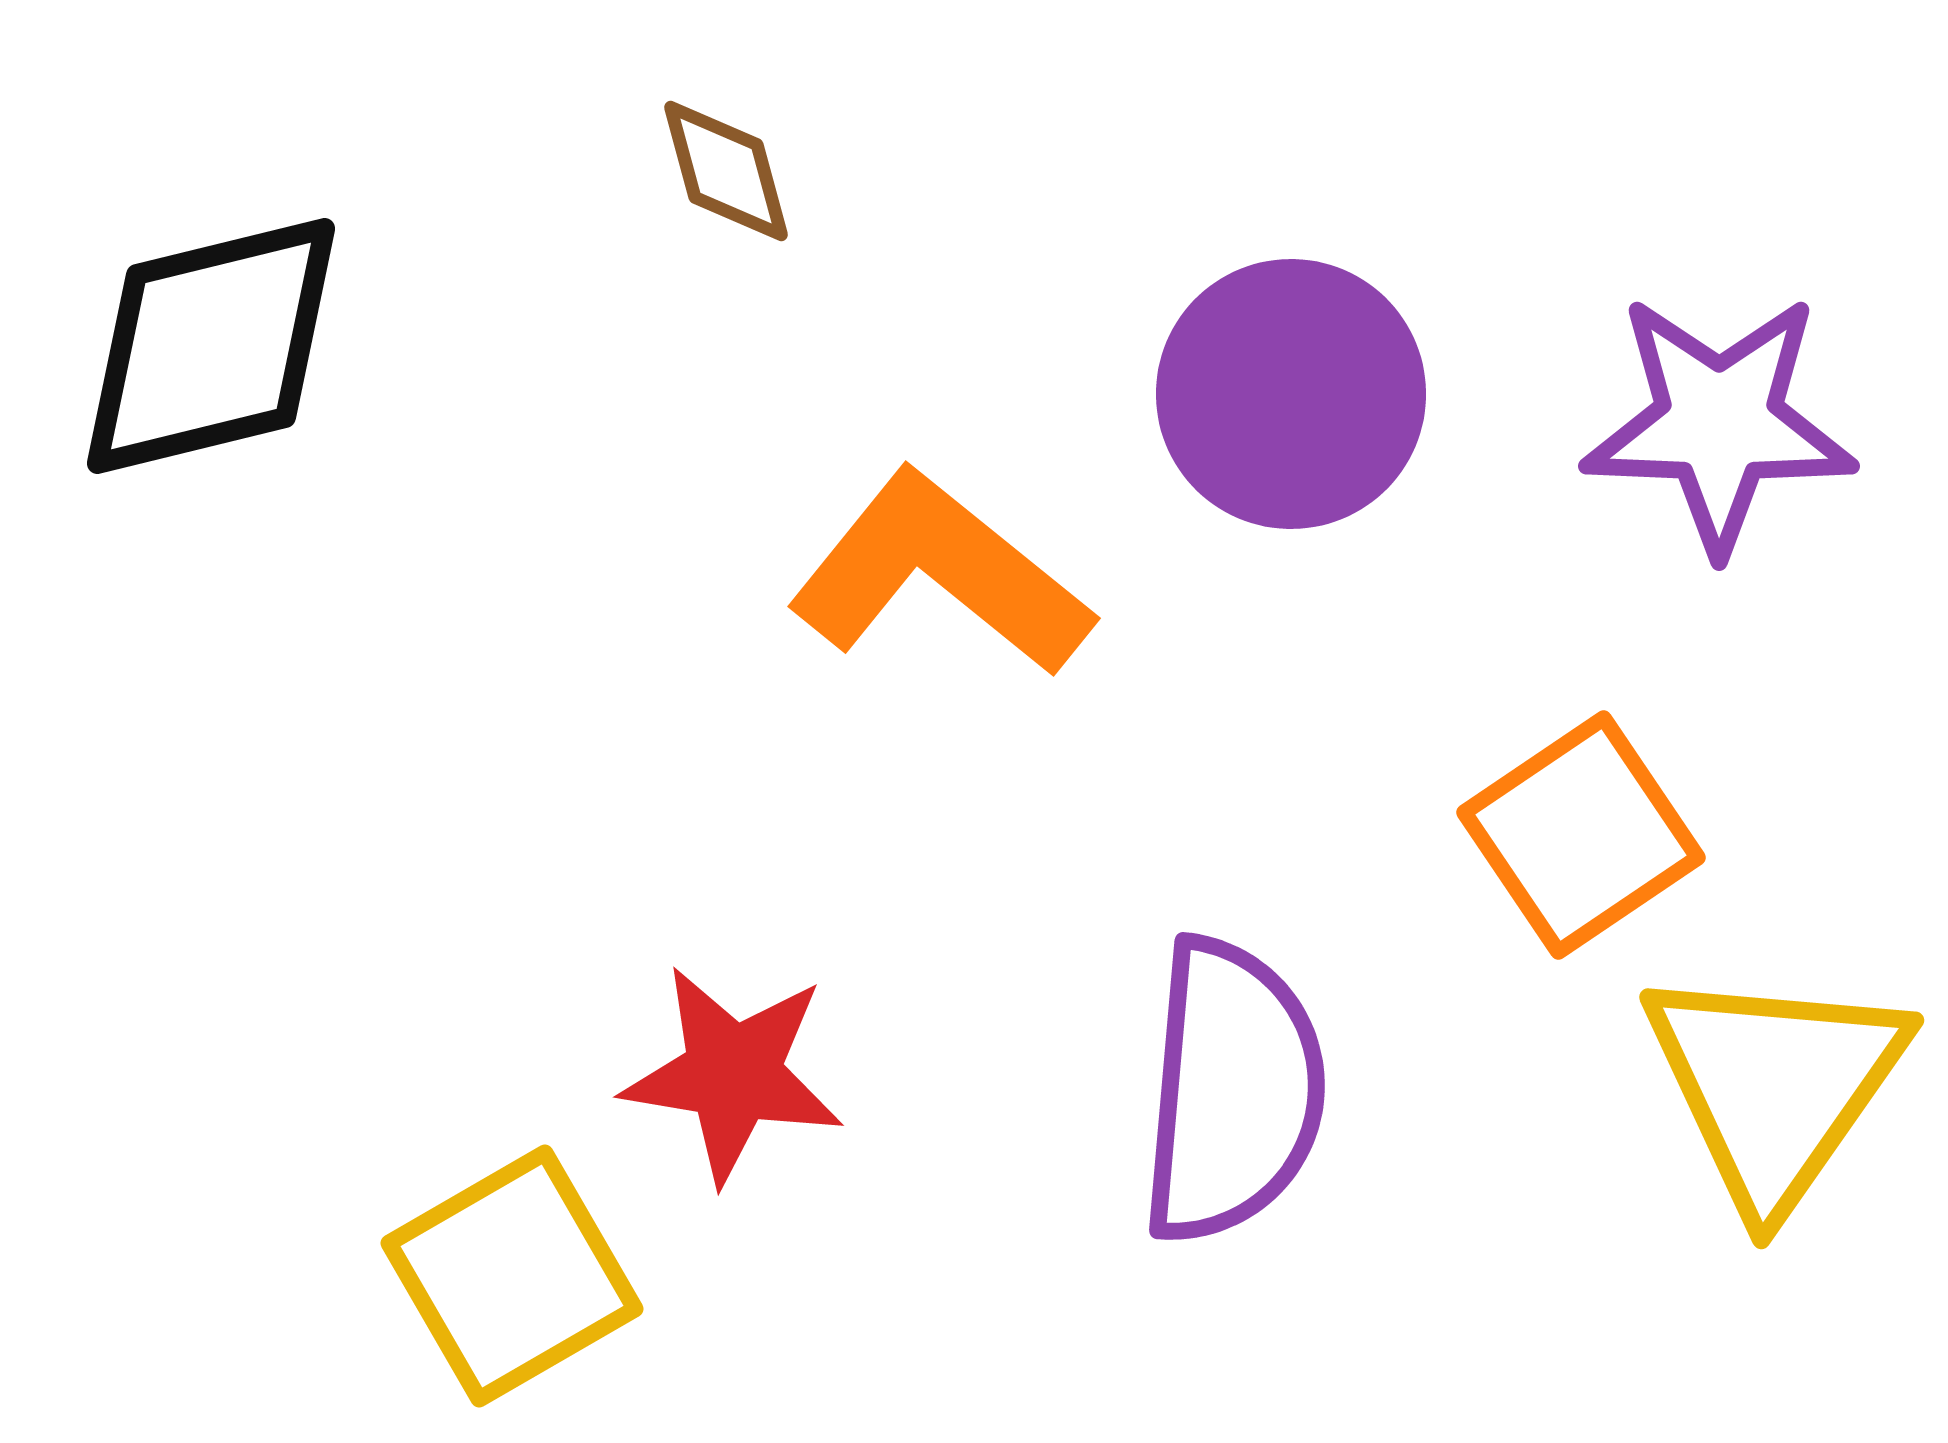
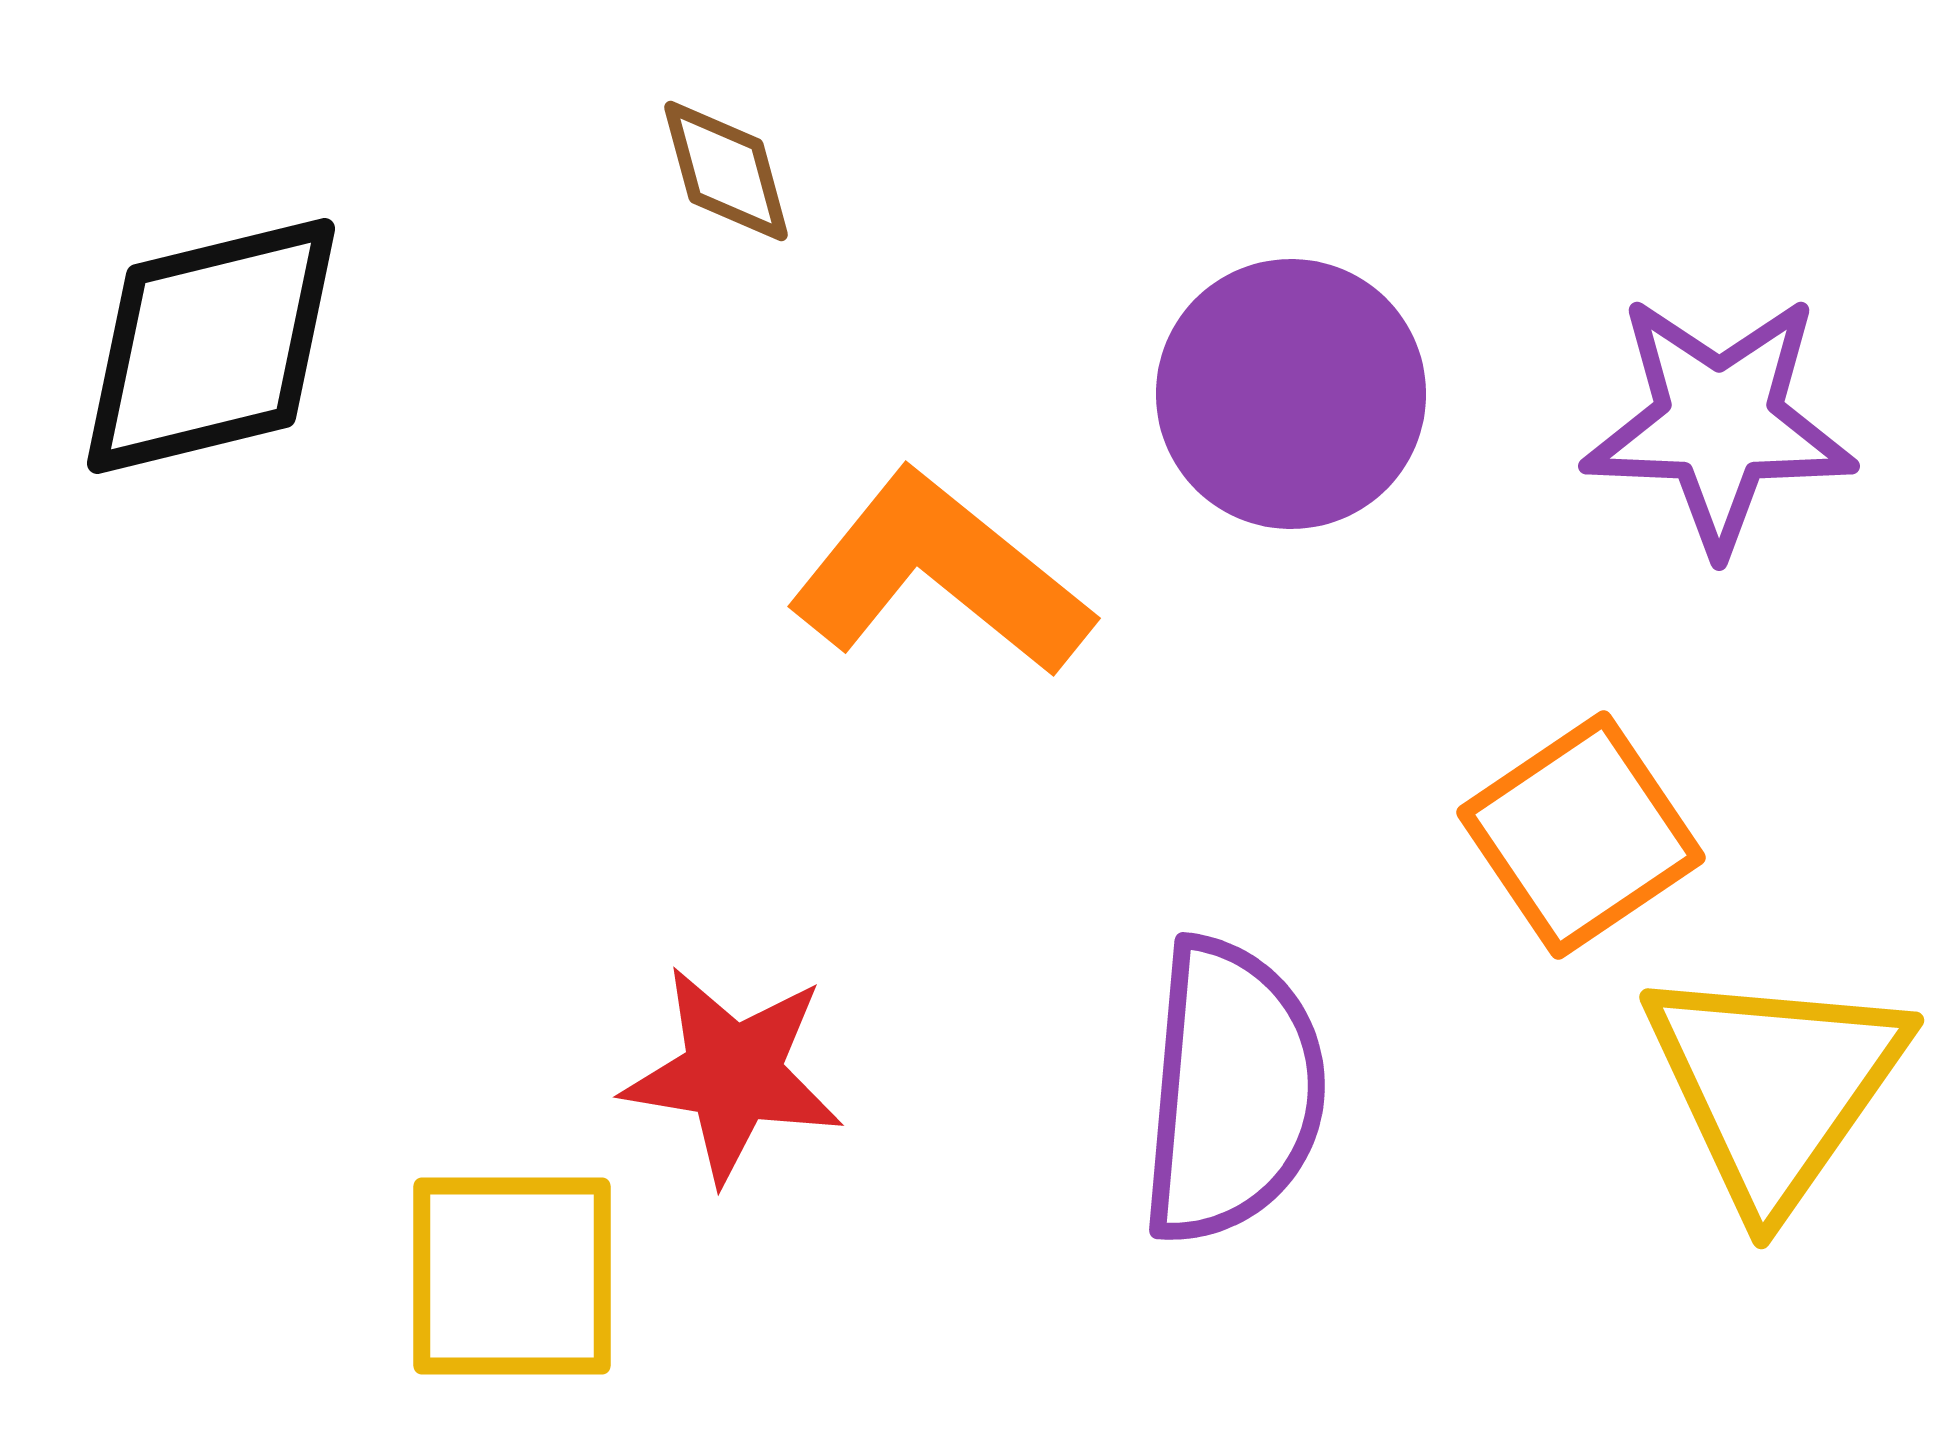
yellow square: rotated 30 degrees clockwise
